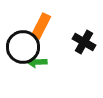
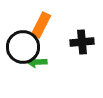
orange rectangle: moved 1 px up
black cross: moved 2 px left; rotated 35 degrees counterclockwise
